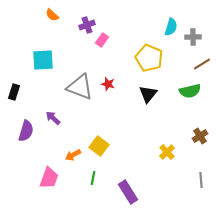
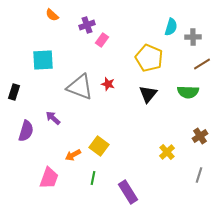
green semicircle: moved 2 px left, 1 px down; rotated 15 degrees clockwise
gray line: moved 2 px left, 5 px up; rotated 21 degrees clockwise
